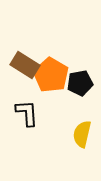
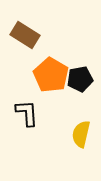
brown rectangle: moved 30 px up
black pentagon: moved 4 px up
yellow semicircle: moved 1 px left
